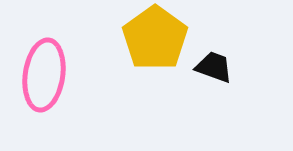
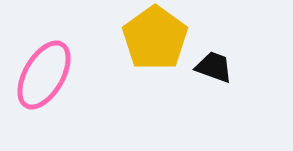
pink ellipse: rotated 22 degrees clockwise
